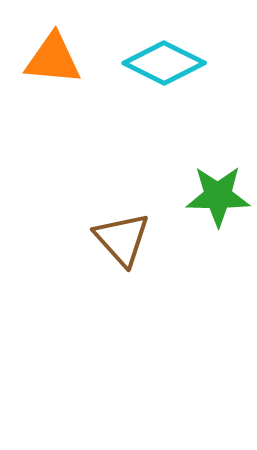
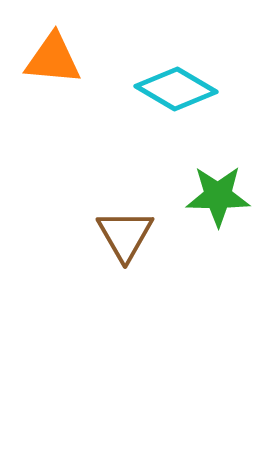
cyan diamond: moved 12 px right, 26 px down; rotated 4 degrees clockwise
brown triangle: moved 3 px right, 4 px up; rotated 12 degrees clockwise
